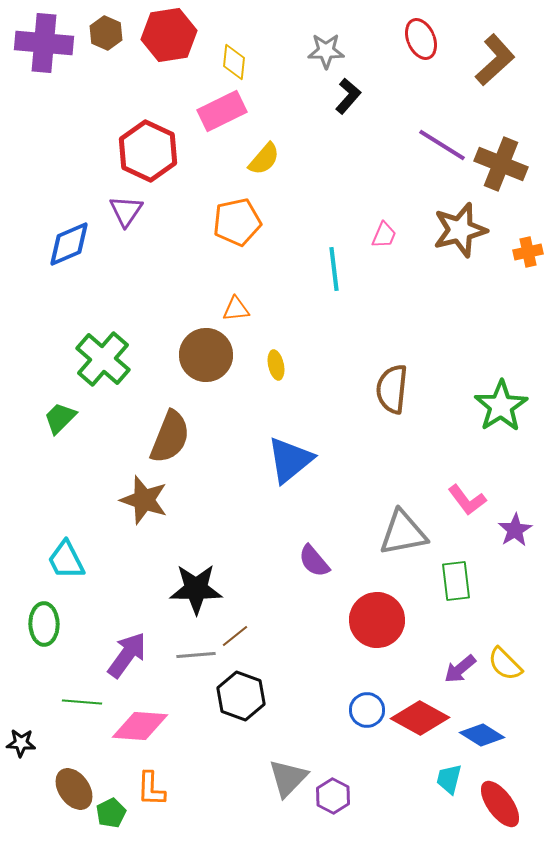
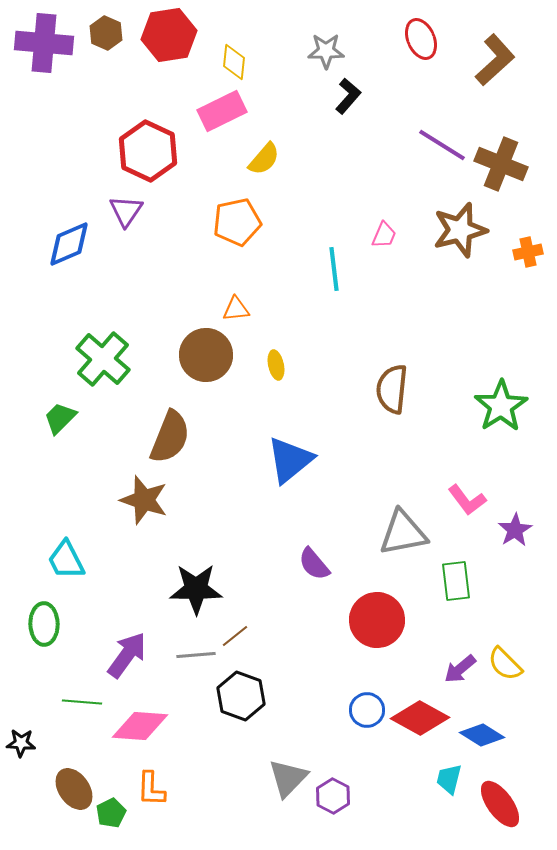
purple semicircle at (314, 561): moved 3 px down
